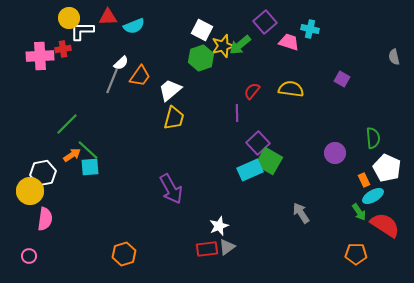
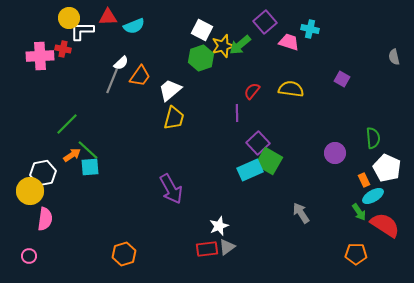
red cross at (63, 49): rotated 21 degrees clockwise
